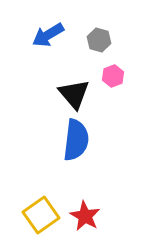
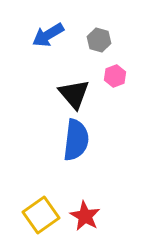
pink hexagon: moved 2 px right
